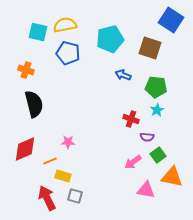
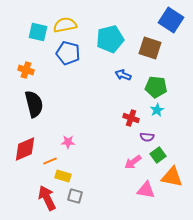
red cross: moved 1 px up
